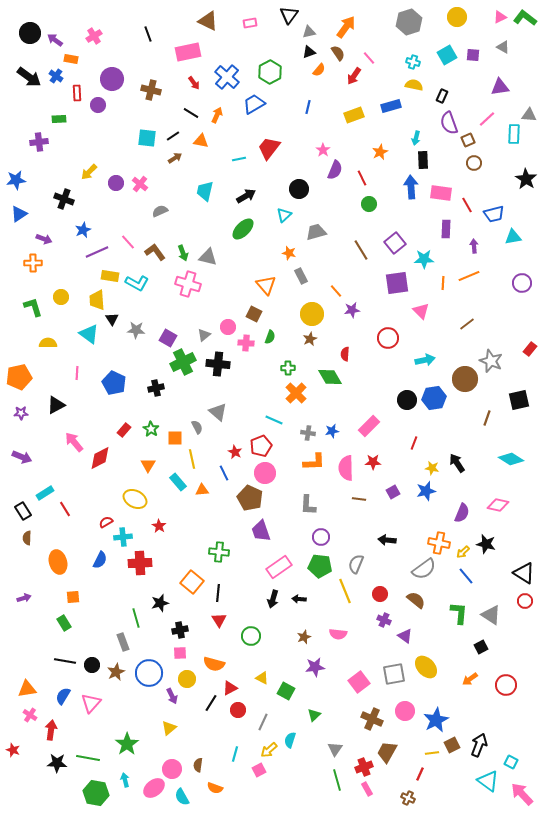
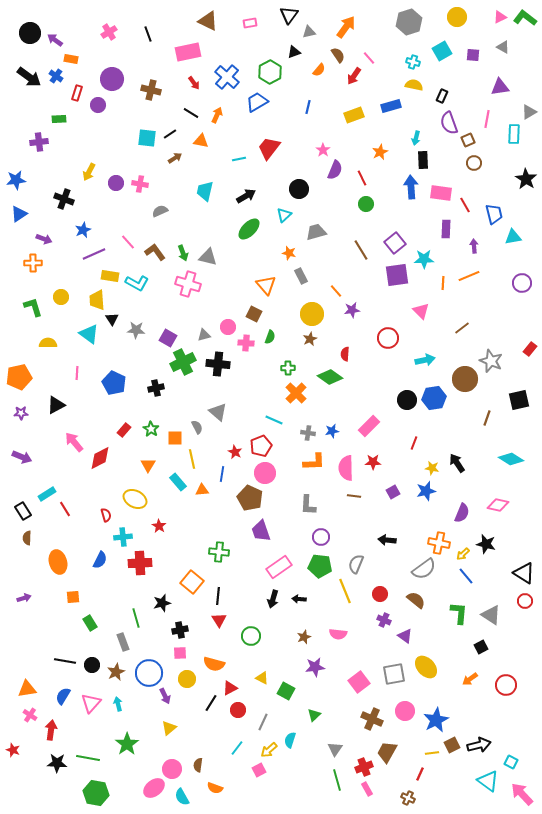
pink cross at (94, 36): moved 15 px right, 4 px up
black triangle at (309, 52): moved 15 px left
brown semicircle at (338, 53): moved 2 px down
cyan square at (447, 55): moved 5 px left, 4 px up
red rectangle at (77, 93): rotated 21 degrees clockwise
blue trapezoid at (254, 104): moved 3 px right, 2 px up
gray triangle at (529, 115): moved 3 px up; rotated 35 degrees counterclockwise
pink line at (487, 119): rotated 36 degrees counterclockwise
black line at (173, 136): moved 3 px left, 2 px up
yellow arrow at (89, 172): rotated 18 degrees counterclockwise
pink cross at (140, 184): rotated 28 degrees counterclockwise
green circle at (369, 204): moved 3 px left
red line at (467, 205): moved 2 px left
blue trapezoid at (494, 214): rotated 90 degrees counterclockwise
green ellipse at (243, 229): moved 6 px right
purple line at (97, 252): moved 3 px left, 2 px down
purple square at (397, 283): moved 8 px up
brown line at (467, 324): moved 5 px left, 4 px down
gray triangle at (204, 335): rotated 24 degrees clockwise
green diamond at (330, 377): rotated 25 degrees counterclockwise
blue line at (224, 473): moved 2 px left, 1 px down; rotated 35 degrees clockwise
cyan rectangle at (45, 493): moved 2 px right, 1 px down
brown line at (359, 499): moved 5 px left, 3 px up
red semicircle at (106, 522): moved 7 px up; rotated 104 degrees clockwise
yellow arrow at (463, 552): moved 2 px down
black line at (218, 593): moved 3 px down
black star at (160, 603): moved 2 px right
green rectangle at (64, 623): moved 26 px right
purple arrow at (172, 696): moved 7 px left
black arrow at (479, 745): rotated 55 degrees clockwise
cyan line at (235, 754): moved 2 px right, 6 px up; rotated 21 degrees clockwise
cyan arrow at (125, 780): moved 7 px left, 76 px up
